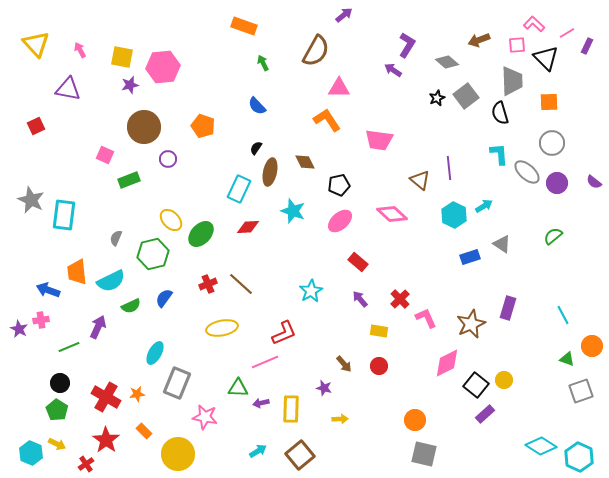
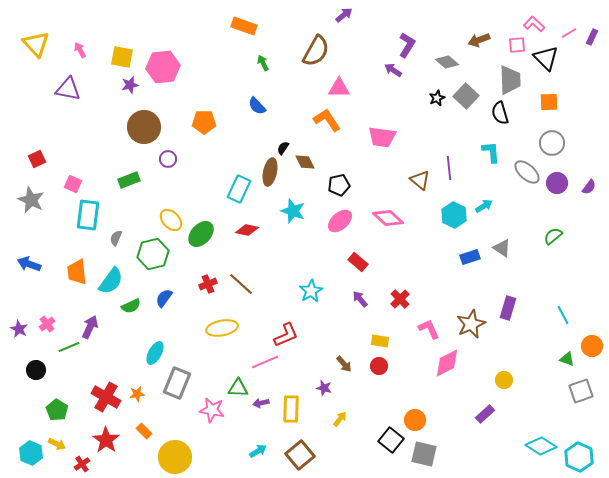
pink line at (567, 33): moved 2 px right
purple rectangle at (587, 46): moved 5 px right, 9 px up
gray trapezoid at (512, 81): moved 2 px left, 1 px up
gray square at (466, 96): rotated 10 degrees counterclockwise
red square at (36, 126): moved 1 px right, 33 px down
orange pentagon at (203, 126): moved 1 px right, 4 px up; rotated 20 degrees counterclockwise
pink trapezoid at (379, 140): moved 3 px right, 3 px up
black semicircle at (256, 148): moved 27 px right
cyan L-shape at (499, 154): moved 8 px left, 2 px up
pink square at (105, 155): moved 32 px left, 29 px down
purple semicircle at (594, 182): moved 5 px left, 5 px down; rotated 91 degrees counterclockwise
pink diamond at (392, 214): moved 4 px left, 4 px down
cyan rectangle at (64, 215): moved 24 px right
red diamond at (248, 227): moved 1 px left, 3 px down; rotated 15 degrees clockwise
gray triangle at (502, 244): moved 4 px down
cyan semicircle at (111, 281): rotated 28 degrees counterclockwise
blue arrow at (48, 290): moved 19 px left, 26 px up
pink L-shape at (426, 318): moved 3 px right, 11 px down
pink cross at (41, 320): moved 6 px right, 4 px down; rotated 28 degrees counterclockwise
purple arrow at (98, 327): moved 8 px left
yellow rectangle at (379, 331): moved 1 px right, 10 px down
red L-shape at (284, 333): moved 2 px right, 2 px down
black circle at (60, 383): moved 24 px left, 13 px up
black square at (476, 385): moved 85 px left, 55 px down
pink star at (205, 417): moved 7 px right, 7 px up
yellow arrow at (340, 419): rotated 49 degrees counterclockwise
yellow circle at (178, 454): moved 3 px left, 3 px down
red cross at (86, 464): moved 4 px left
